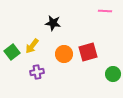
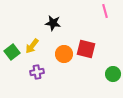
pink line: rotated 72 degrees clockwise
red square: moved 2 px left, 3 px up; rotated 30 degrees clockwise
